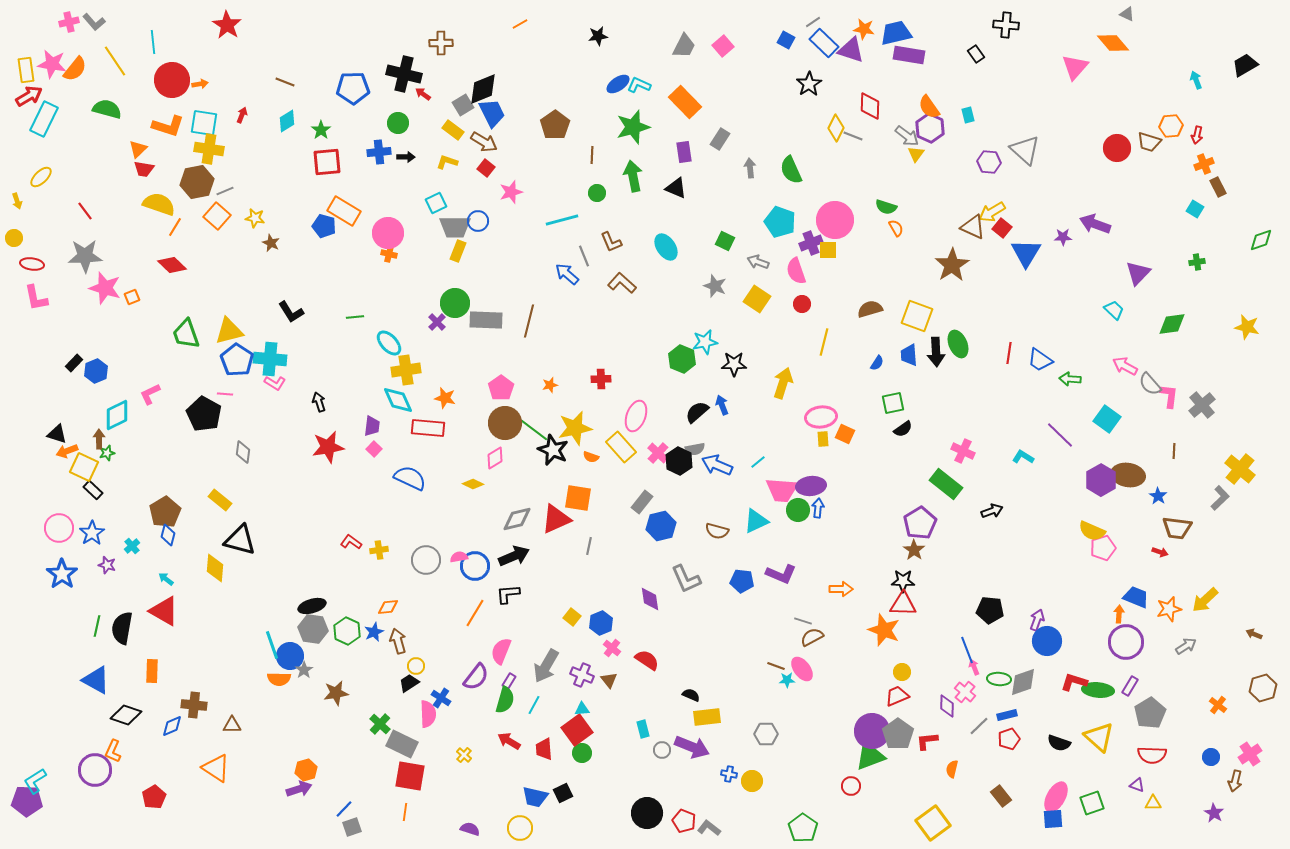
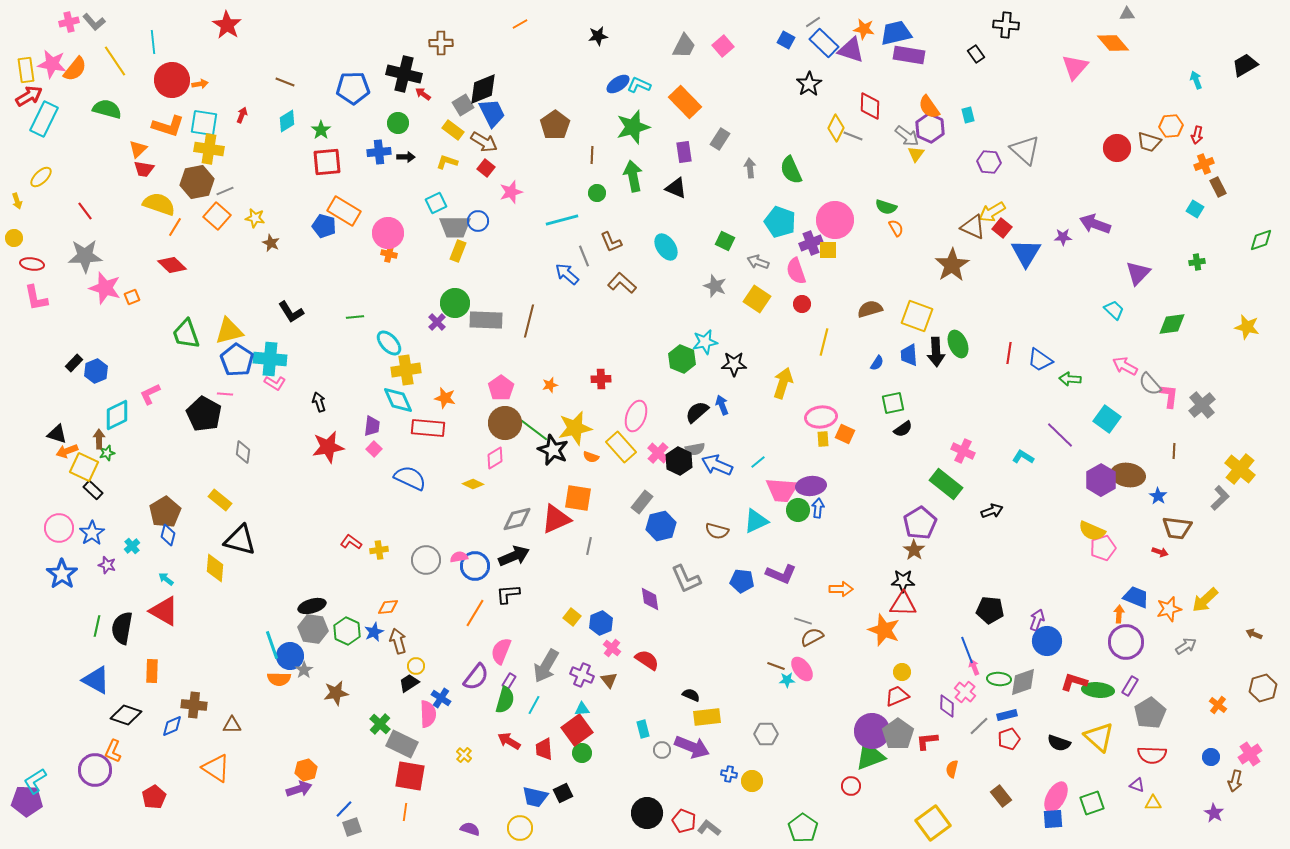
gray triangle at (1127, 14): rotated 28 degrees counterclockwise
